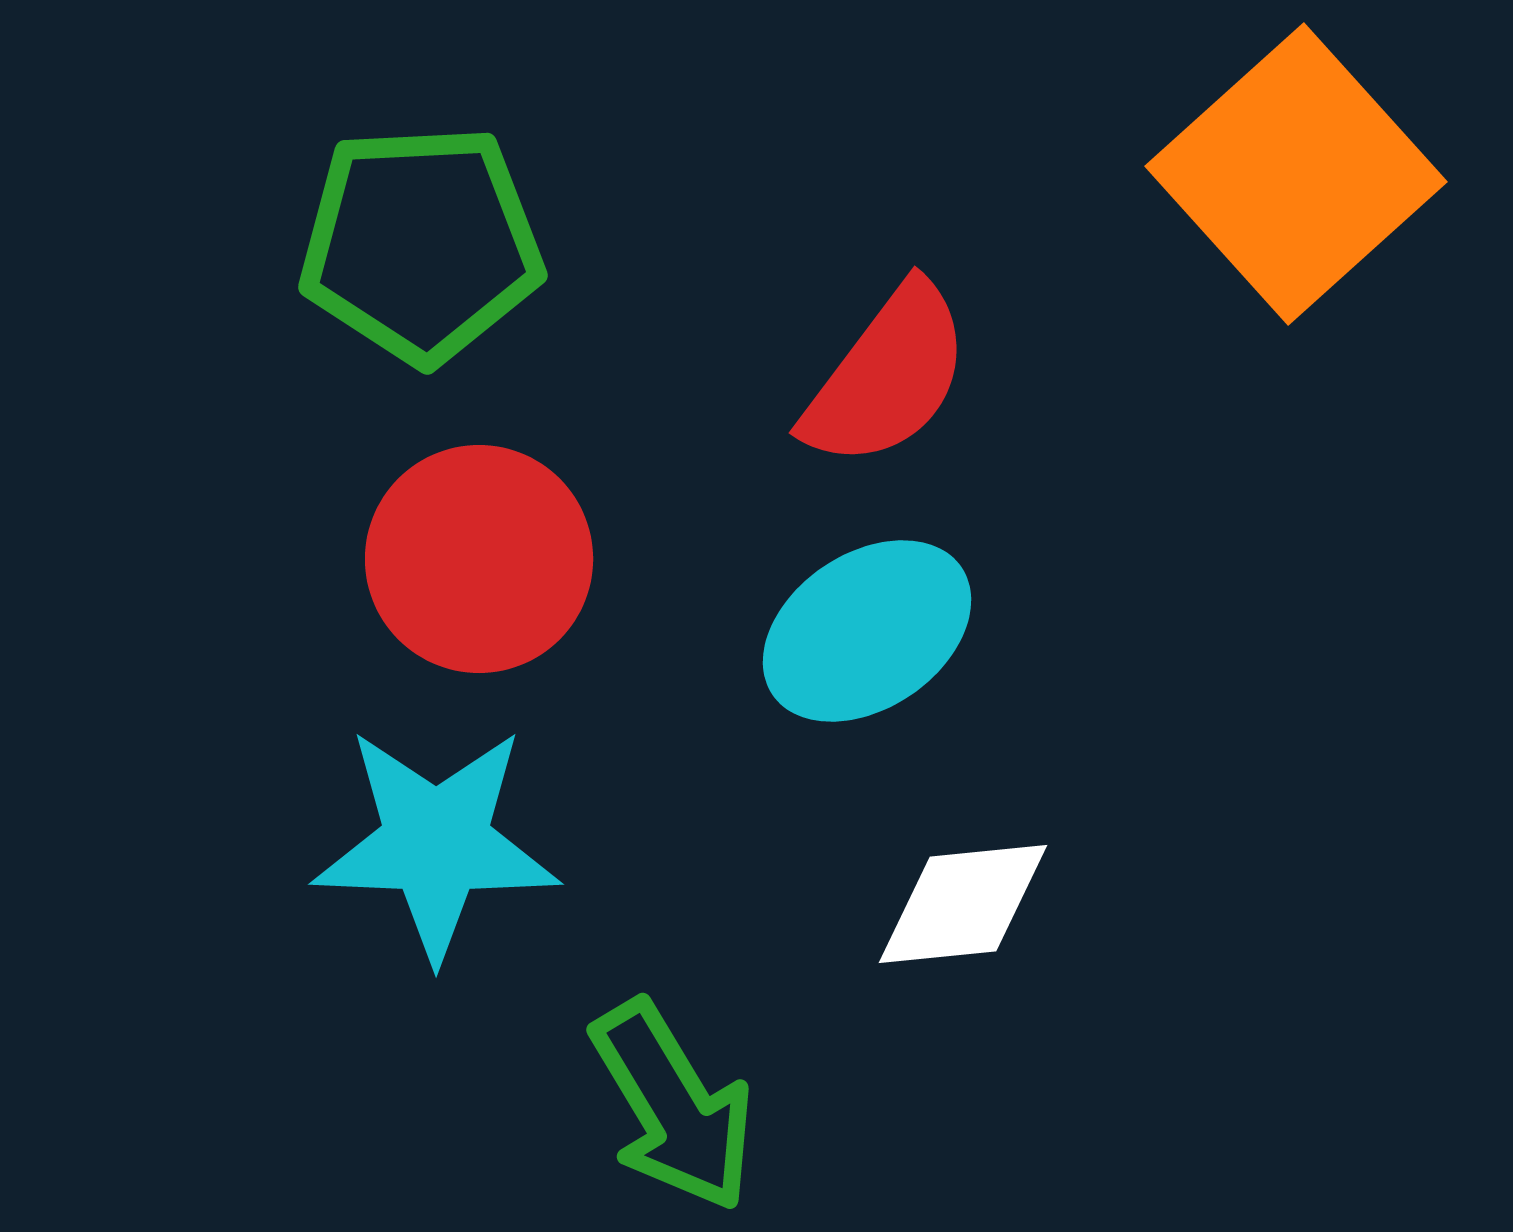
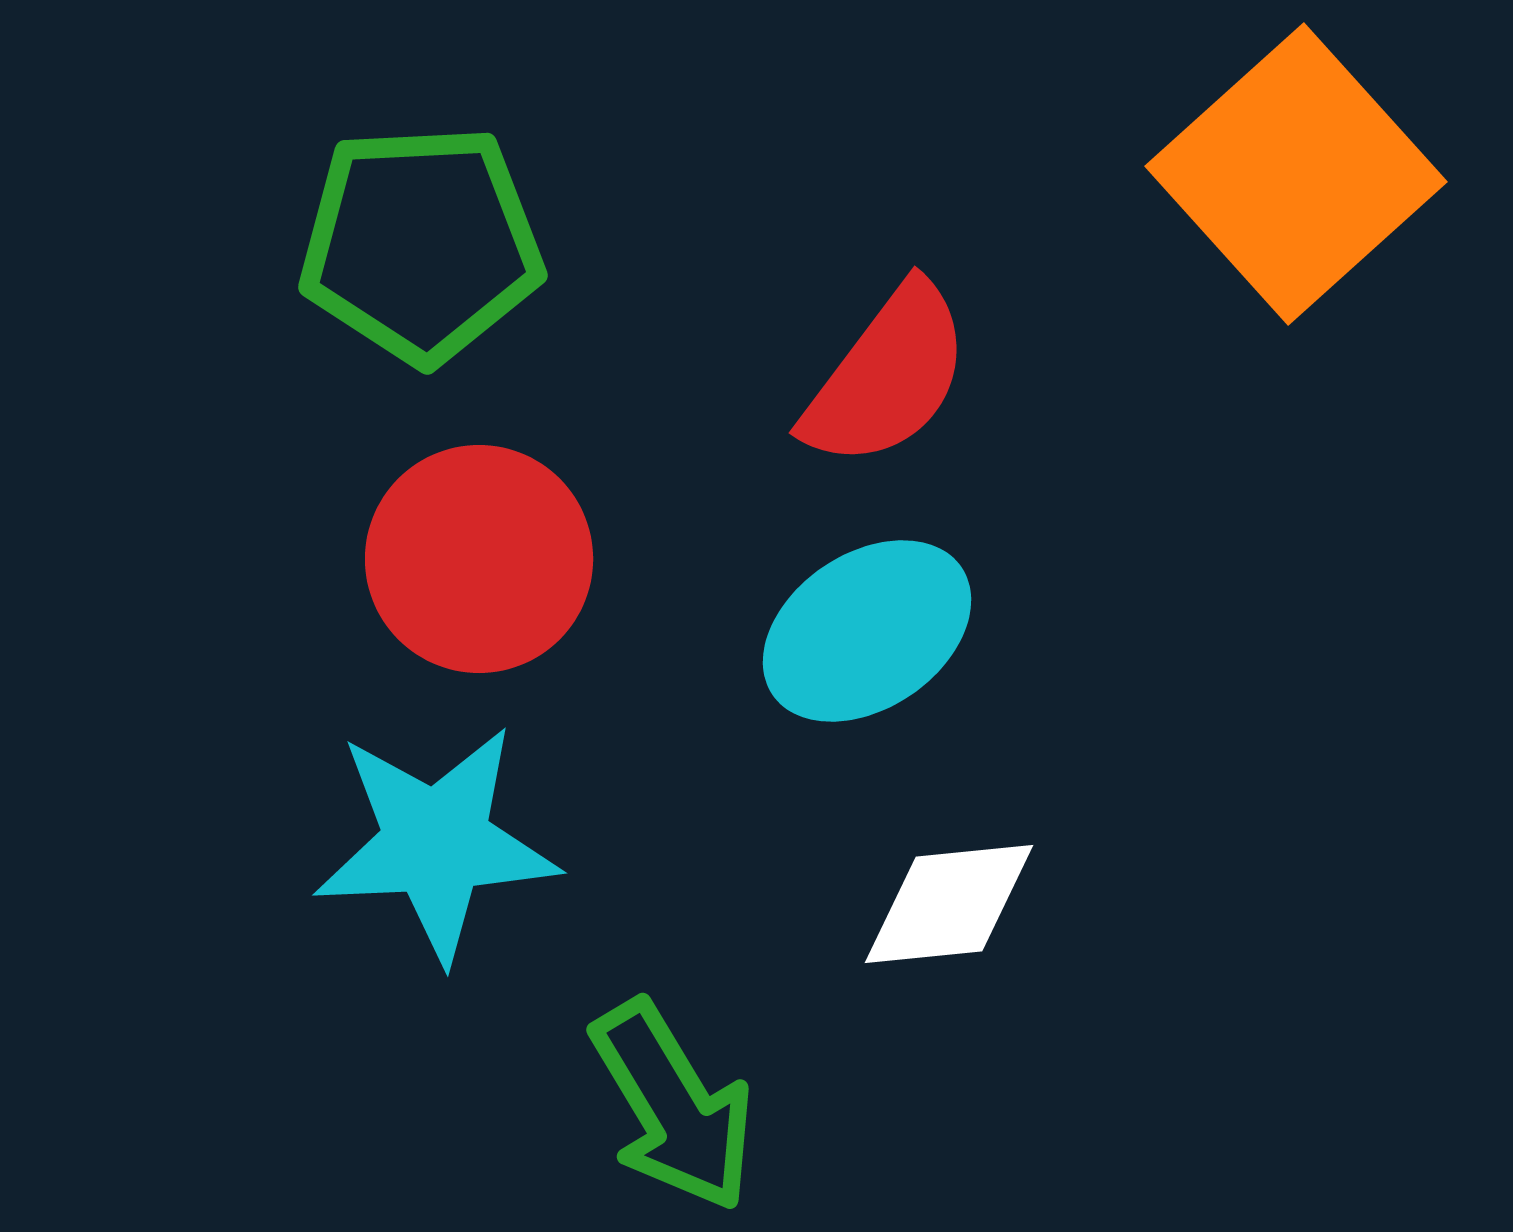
cyan star: rotated 5 degrees counterclockwise
white diamond: moved 14 px left
